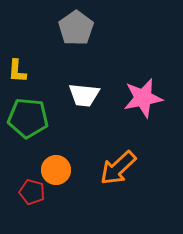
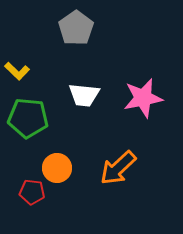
yellow L-shape: rotated 50 degrees counterclockwise
orange circle: moved 1 px right, 2 px up
red pentagon: rotated 10 degrees counterclockwise
